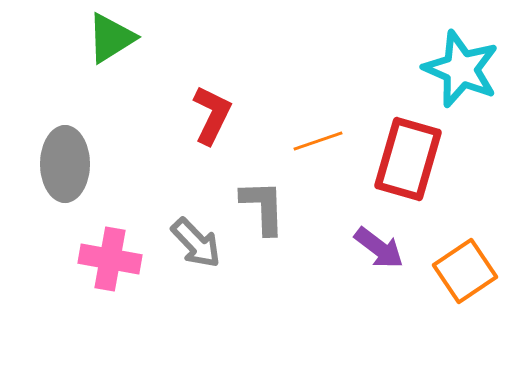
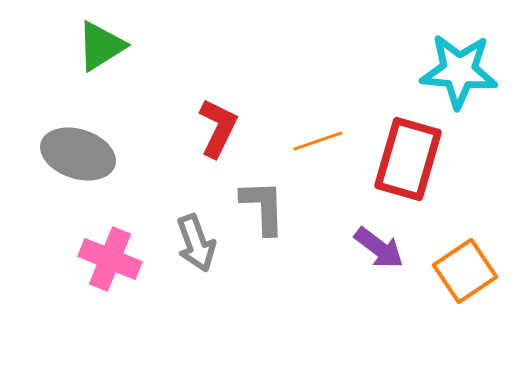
green triangle: moved 10 px left, 8 px down
cyan star: moved 2 px left, 2 px down; rotated 18 degrees counterclockwise
red L-shape: moved 6 px right, 13 px down
gray ellipse: moved 13 px right, 10 px up; rotated 72 degrees counterclockwise
gray arrow: rotated 24 degrees clockwise
pink cross: rotated 12 degrees clockwise
